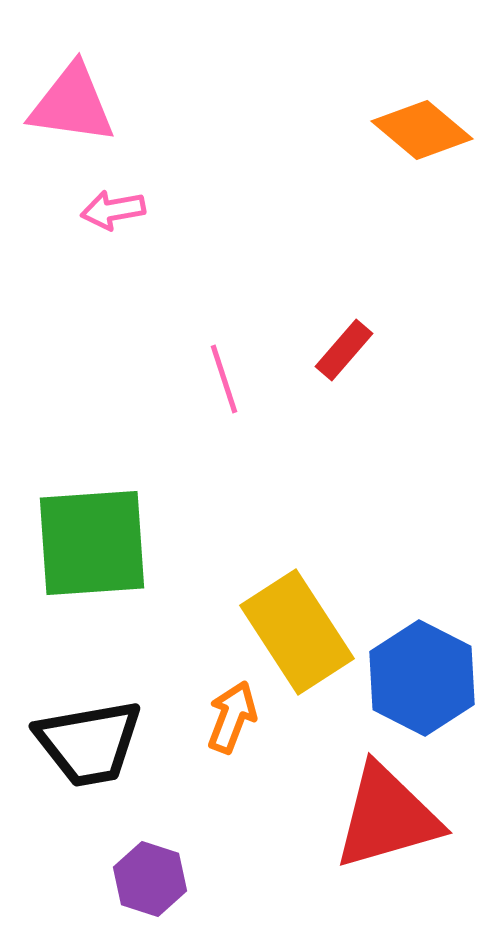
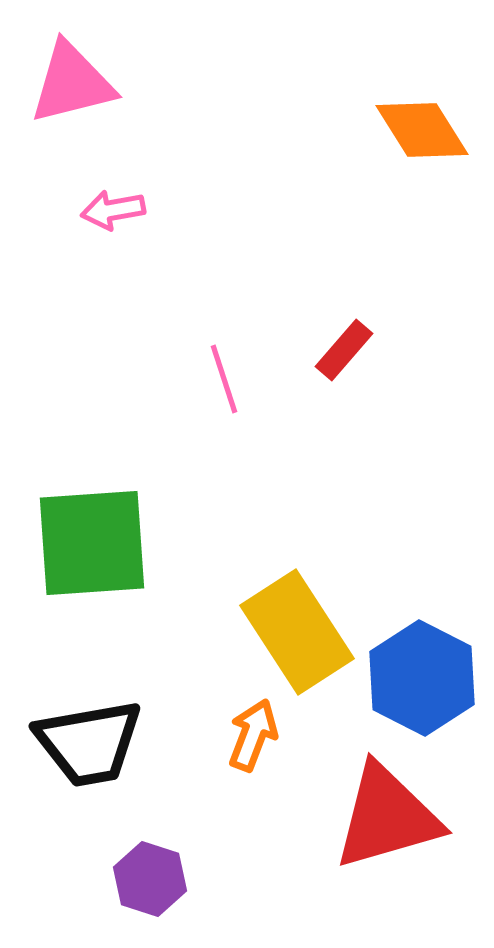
pink triangle: moved 21 px up; rotated 22 degrees counterclockwise
orange diamond: rotated 18 degrees clockwise
orange arrow: moved 21 px right, 18 px down
